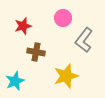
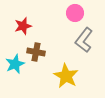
pink circle: moved 12 px right, 5 px up
yellow star: rotated 25 degrees counterclockwise
cyan star: moved 17 px up
